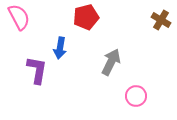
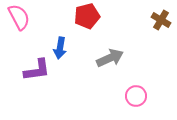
red pentagon: moved 1 px right, 1 px up
gray arrow: moved 1 px left, 4 px up; rotated 40 degrees clockwise
purple L-shape: rotated 72 degrees clockwise
